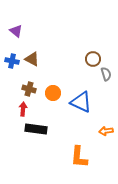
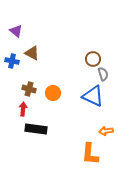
brown triangle: moved 6 px up
gray semicircle: moved 3 px left
blue triangle: moved 12 px right, 6 px up
orange L-shape: moved 11 px right, 3 px up
